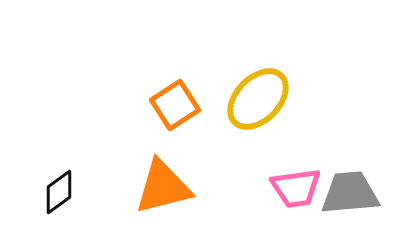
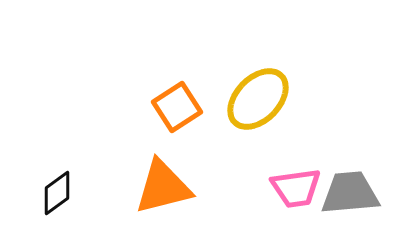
orange square: moved 2 px right, 2 px down
black diamond: moved 2 px left, 1 px down
